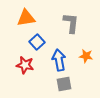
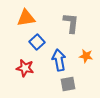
red star: moved 3 px down
gray square: moved 4 px right
